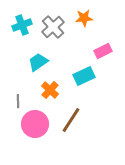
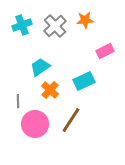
orange star: moved 1 px right, 2 px down
gray cross: moved 2 px right, 1 px up
pink rectangle: moved 2 px right
cyan trapezoid: moved 2 px right, 5 px down
cyan rectangle: moved 5 px down
